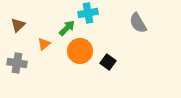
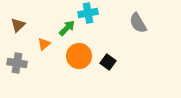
orange circle: moved 1 px left, 5 px down
